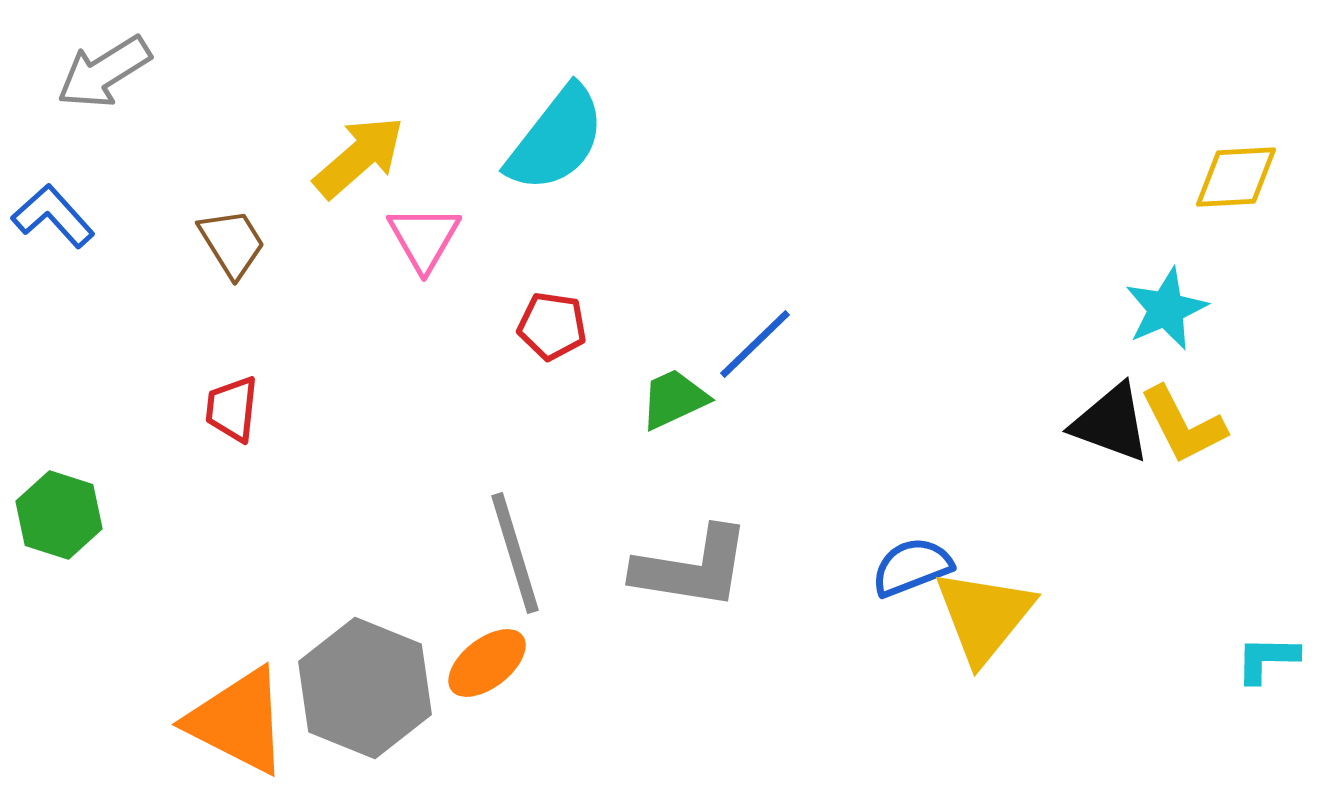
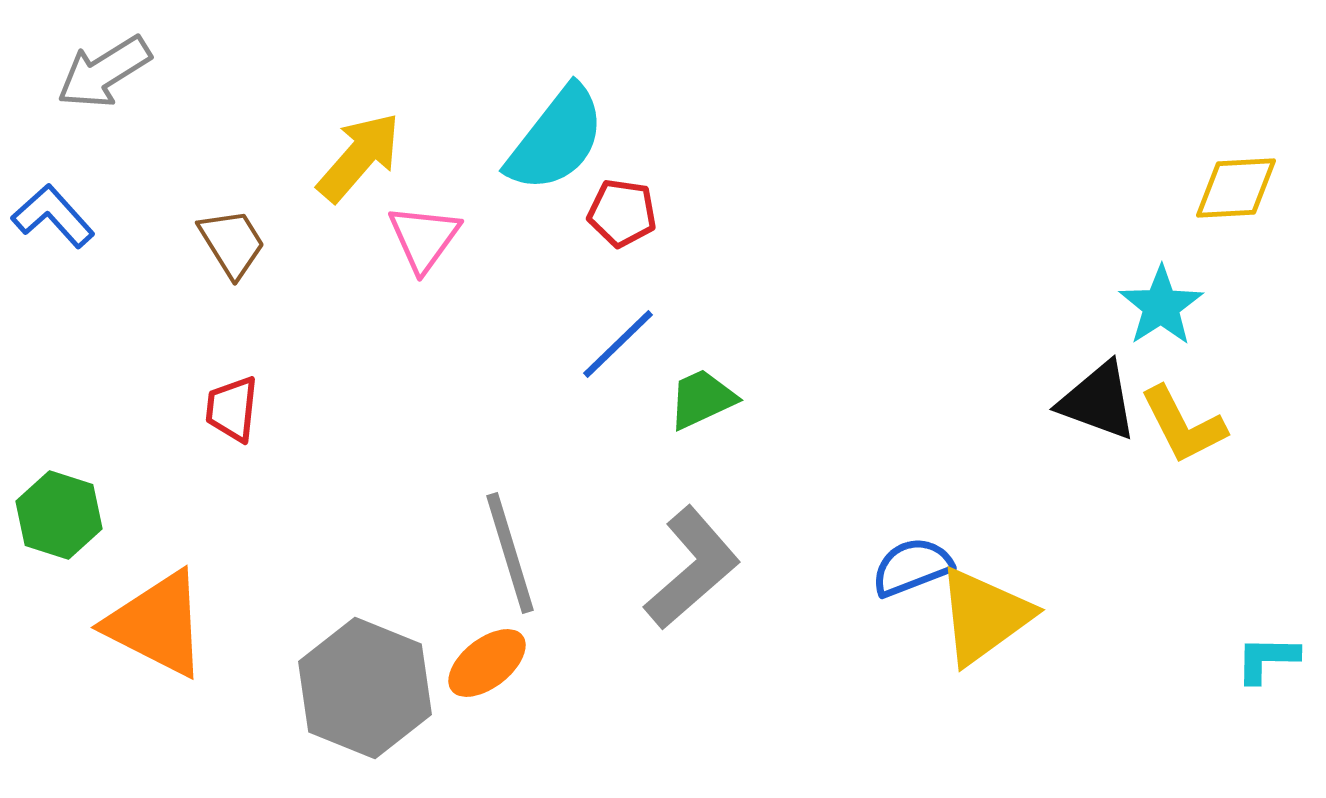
yellow arrow: rotated 8 degrees counterclockwise
yellow diamond: moved 11 px down
pink triangle: rotated 6 degrees clockwise
cyan star: moved 5 px left, 3 px up; rotated 10 degrees counterclockwise
red pentagon: moved 70 px right, 113 px up
blue line: moved 137 px left
green trapezoid: moved 28 px right
black triangle: moved 13 px left, 22 px up
gray line: moved 5 px left
gray L-shape: rotated 50 degrees counterclockwise
yellow triangle: rotated 15 degrees clockwise
orange triangle: moved 81 px left, 97 px up
